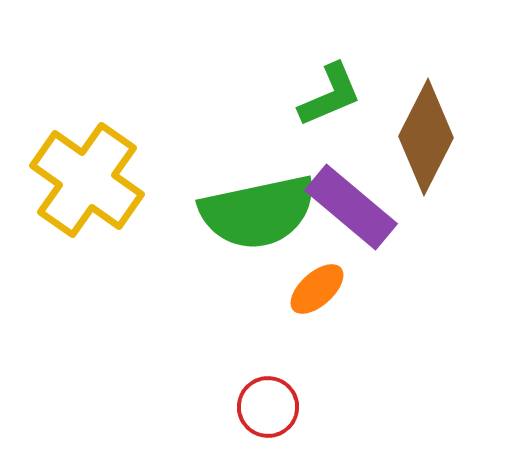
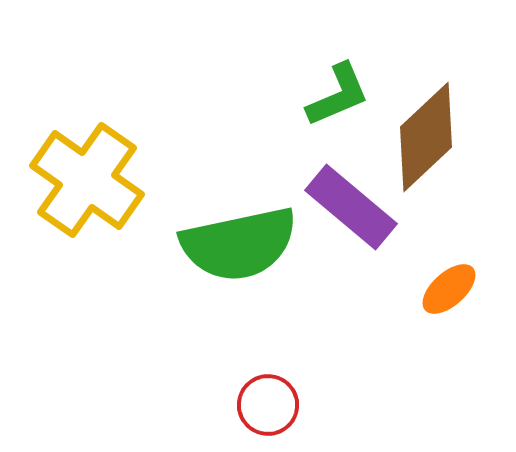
green L-shape: moved 8 px right
brown diamond: rotated 20 degrees clockwise
green semicircle: moved 19 px left, 32 px down
orange ellipse: moved 132 px right
red circle: moved 2 px up
